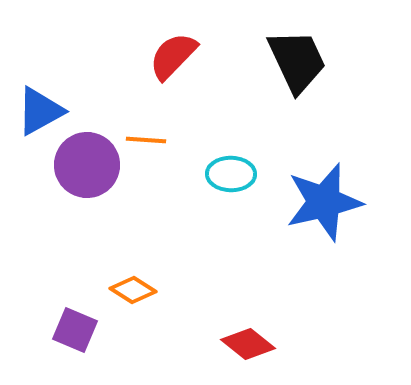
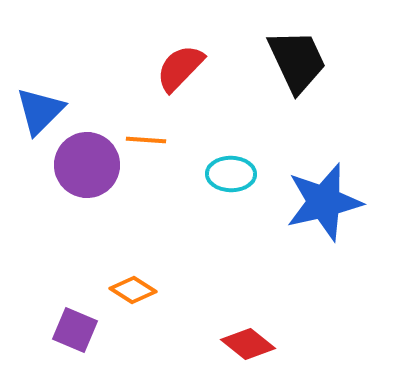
red semicircle: moved 7 px right, 12 px down
blue triangle: rotated 16 degrees counterclockwise
